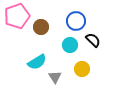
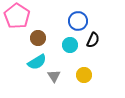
pink pentagon: rotated 20 degrees counterclockwise
blue circle: moved 2 px right
brown circle: moved 3 px left, 11 px down
black semicircle: rotated 70 degrees clockwise
yellow circle: moved 2 px right, 6 px down
gray triangle: moved 1 px left, 1 px up
